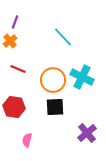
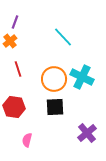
red line: rotated 49 degrees clockwise
orange circle: moved 1 px right, 1 px up
